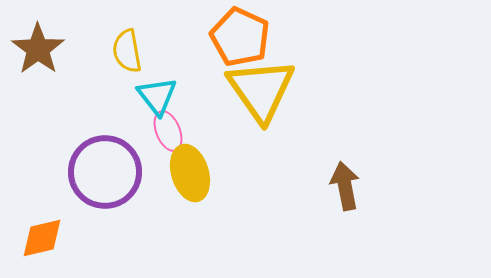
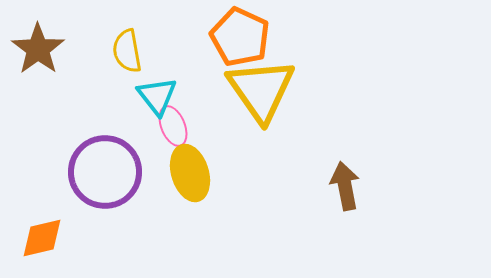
pink ellipse: moved 5 px right, 5 px up
